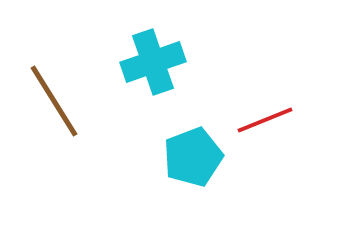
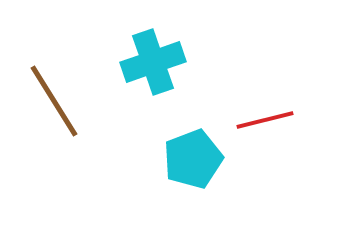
red line: rotated 8 degrees clockwise
cyan pentagon: moved 2 px down
